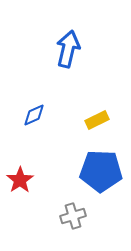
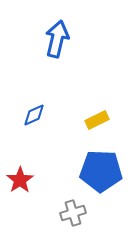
blue arrow: moved 11 px left, 10 px up
gray cross: moved 3 px up
